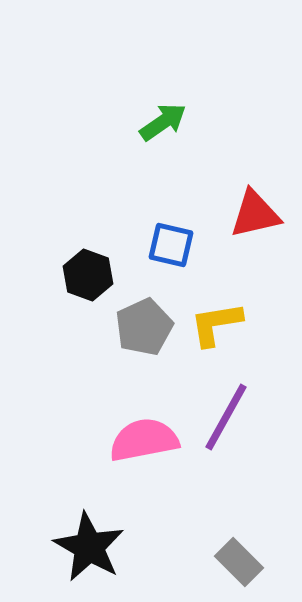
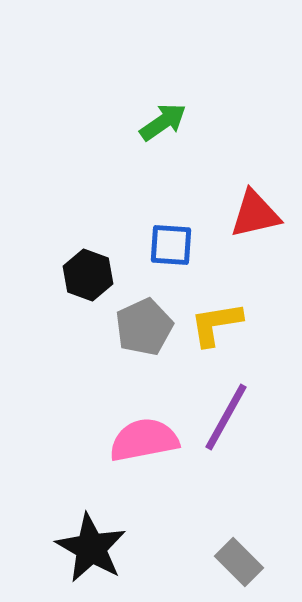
blue square: rotated 9 degrees counterclockwise
black star: moved 2 px right, 1 px down
